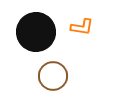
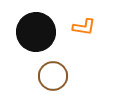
orange L-shape: moved 2 px right
